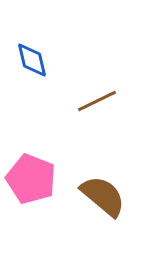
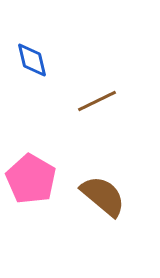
pink pentagon: rotated 9 degrees clockwise
